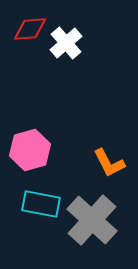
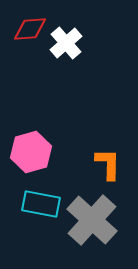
pink hexagon: moved 1 px right, 2 px down
orange L-shape: moved 1 px left, 1 px down; rotated 152 degrees counterclockwise
